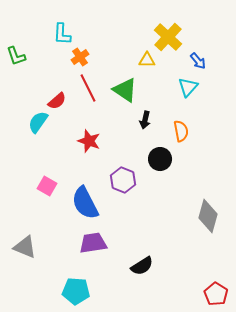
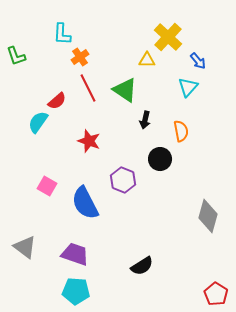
purple trapezoid: moved 18 px left, 11 px down; rotated 28 degrees clockwise
gray triangle: rotated 15 degrees clockwise
